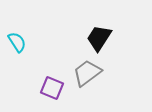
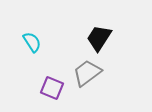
cyan semicircle: moved 15 px right
